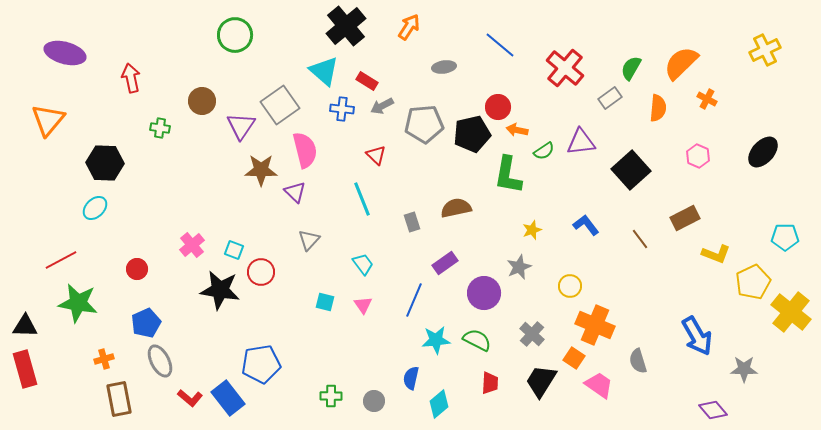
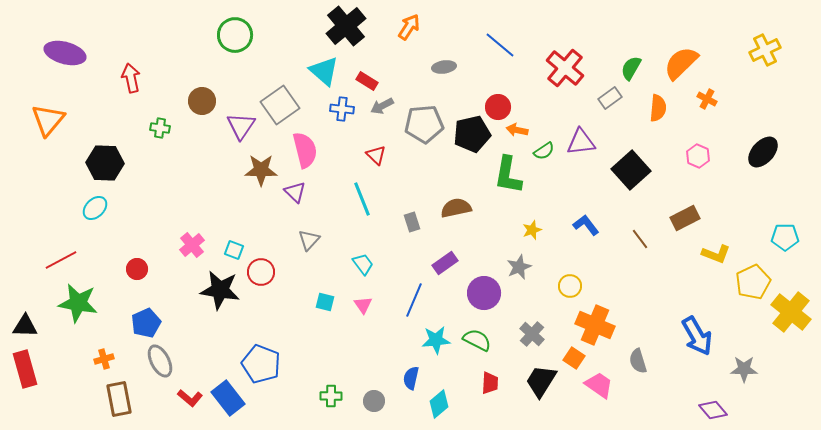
blue pentagon at (261, 364): rotated 30 degrees clockwise
